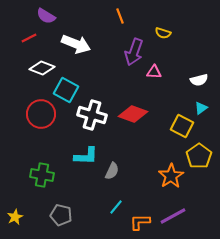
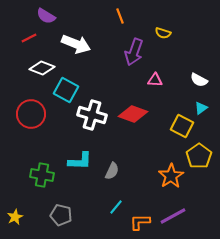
pink triangle: moved 1 px right, 8 px down
white semicircle: rotated 42 degrees clockwise
red circle: moved 10 px left
cyan L-shape: moved 6 px left, 5 px down
